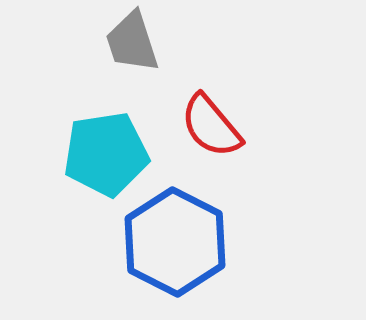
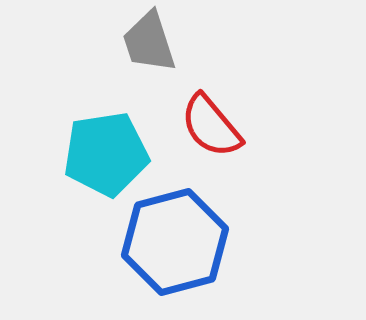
gray trapezoid: moved 17 px right
blue hexagon: rotated 18 degrees clockwise
